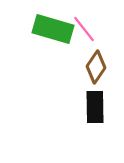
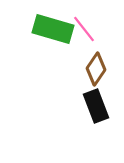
brown diamond: moved 2 px down
black rectangle: moved 1 px right, 1 px up; rotated 20 degrees counterclockwise
